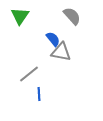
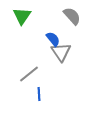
green triangle: moved 2 px right
gray triangle: rotated 45 degrees clockwise
